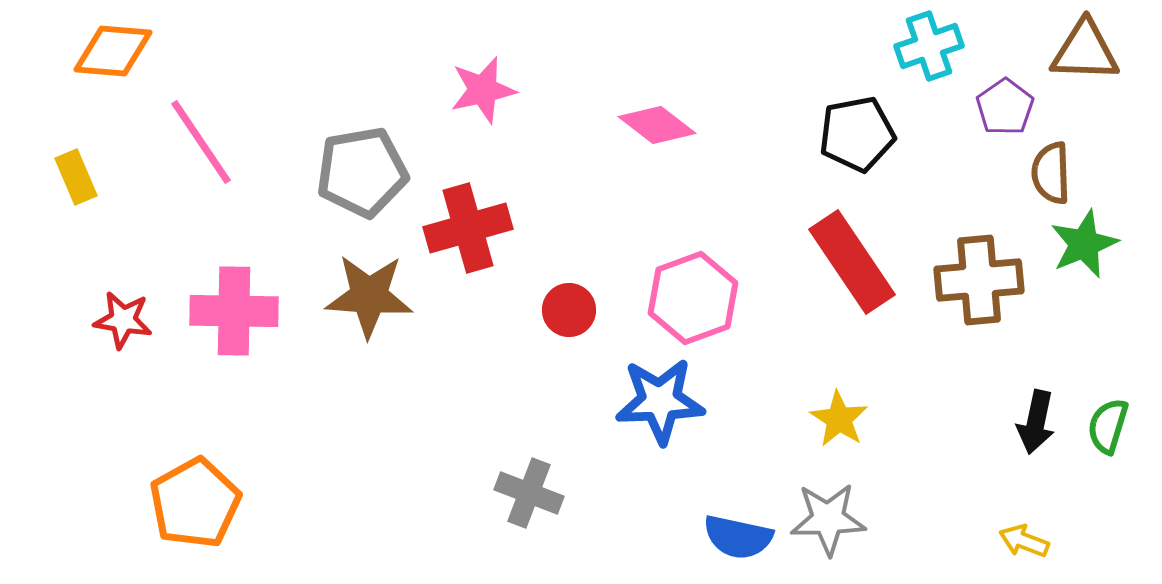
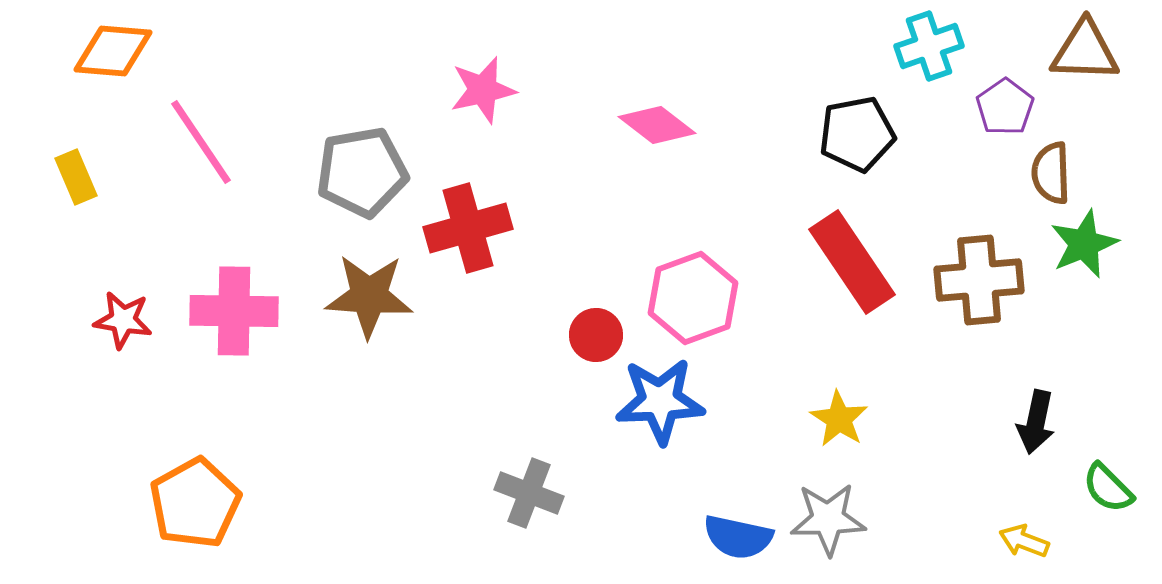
red circle: moved 27 px right, 25 px down
green semicircle: moved 62 px down; rotated 62 degrees counterclockwise
